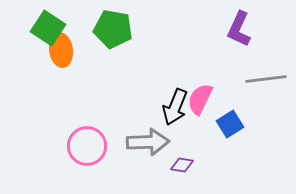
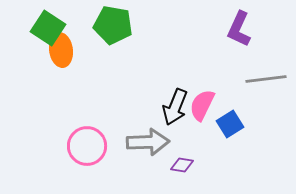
green pentagon: moved 4 px up
pink semicircle: moved 2 px right, 6 px down
